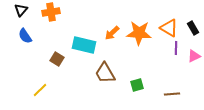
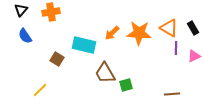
green square: moved 11 px left
